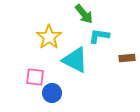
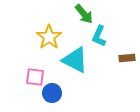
cyan L-shape: rotated 75 degrees counterclockwise
